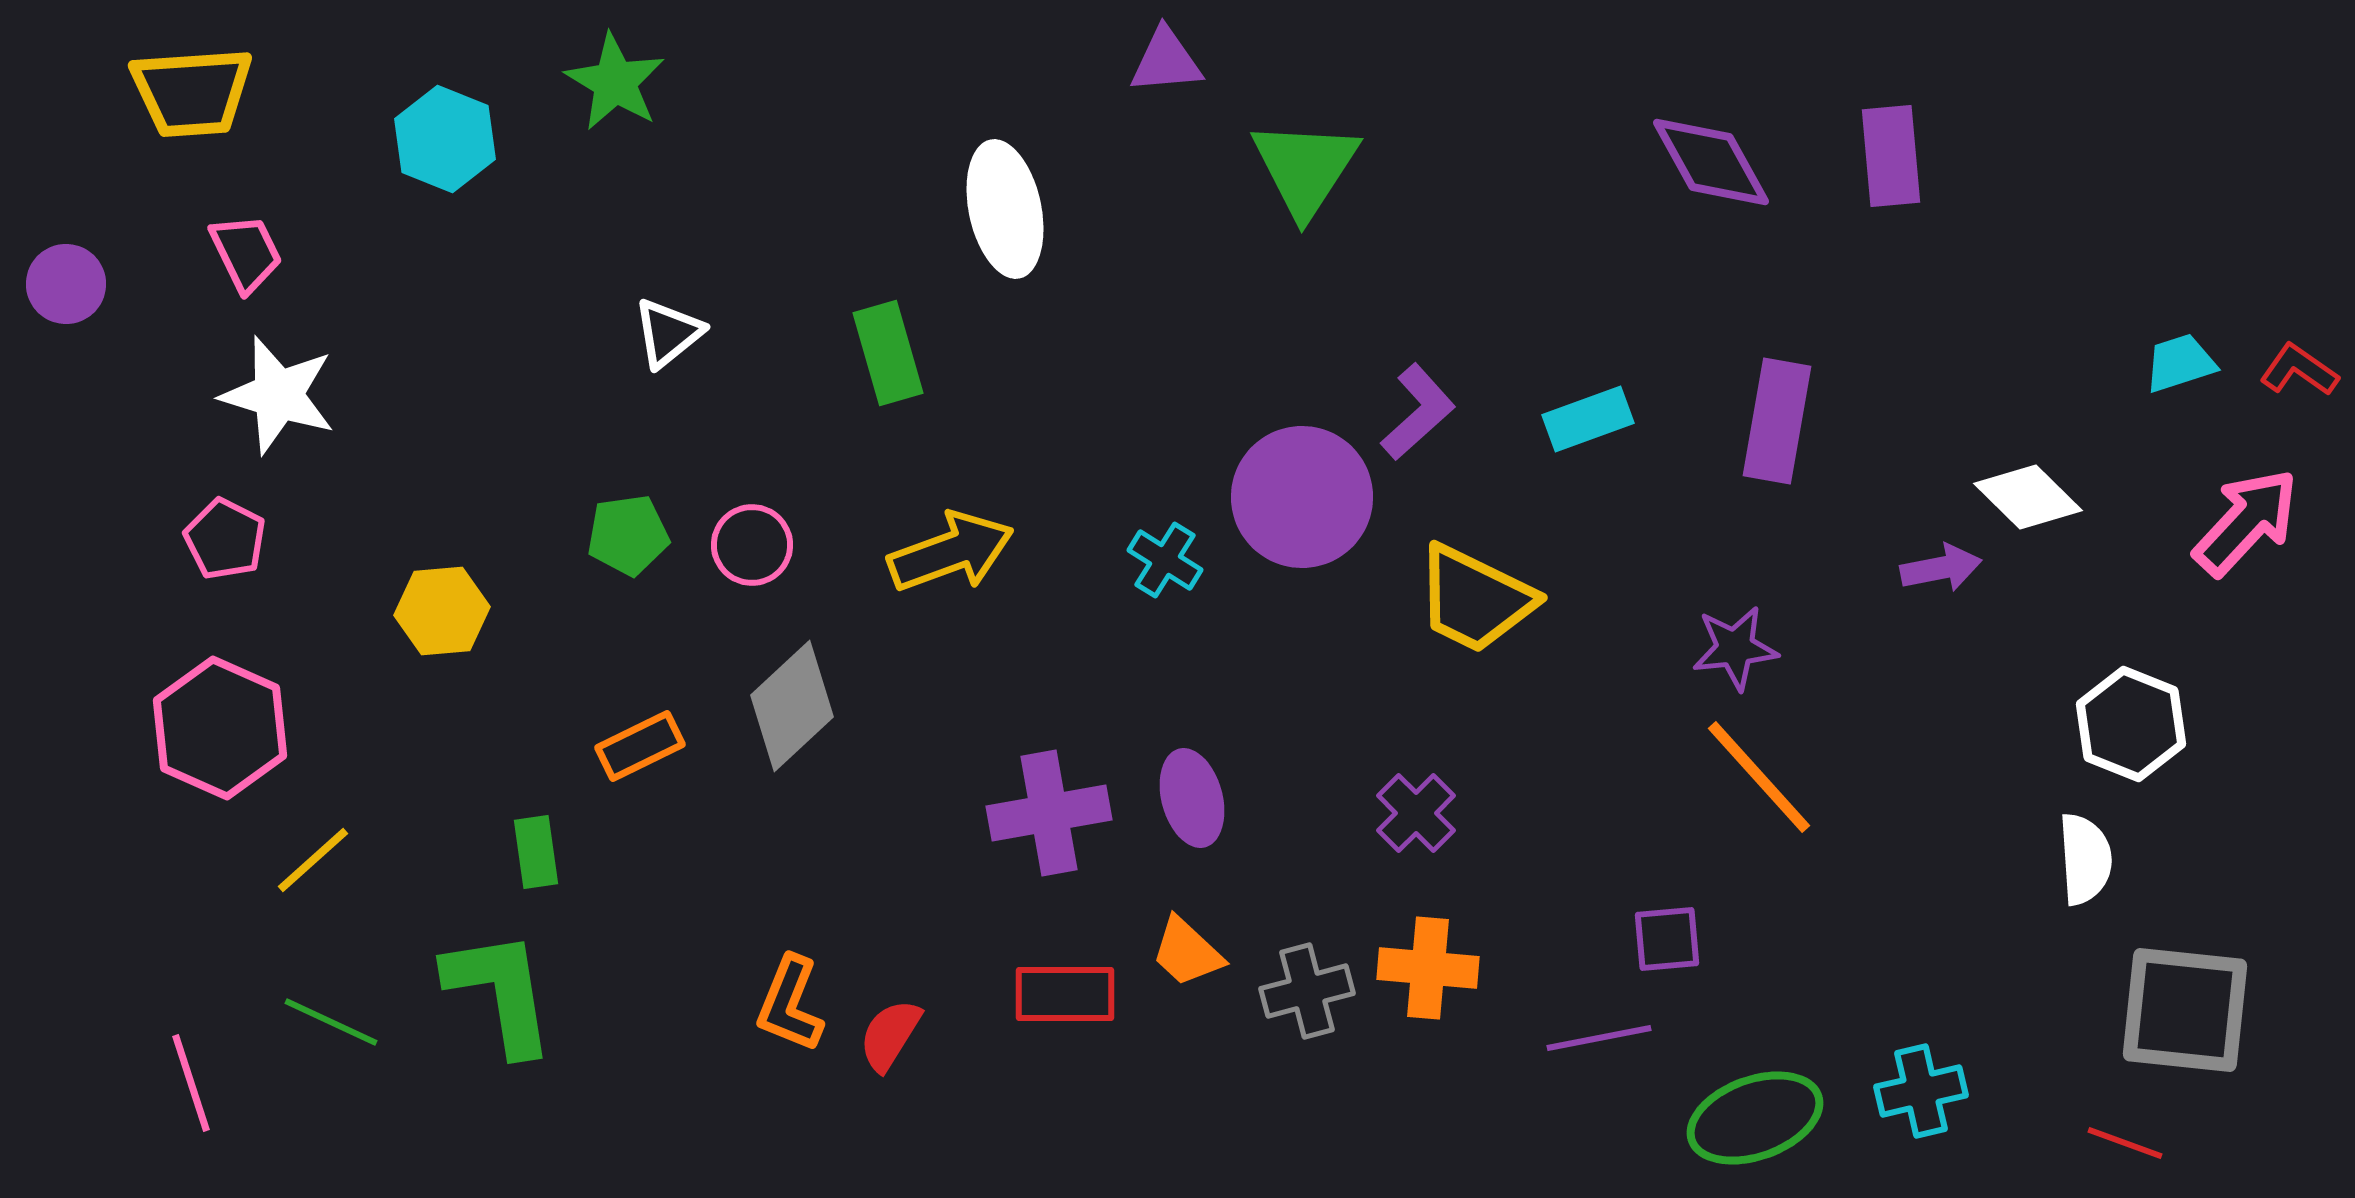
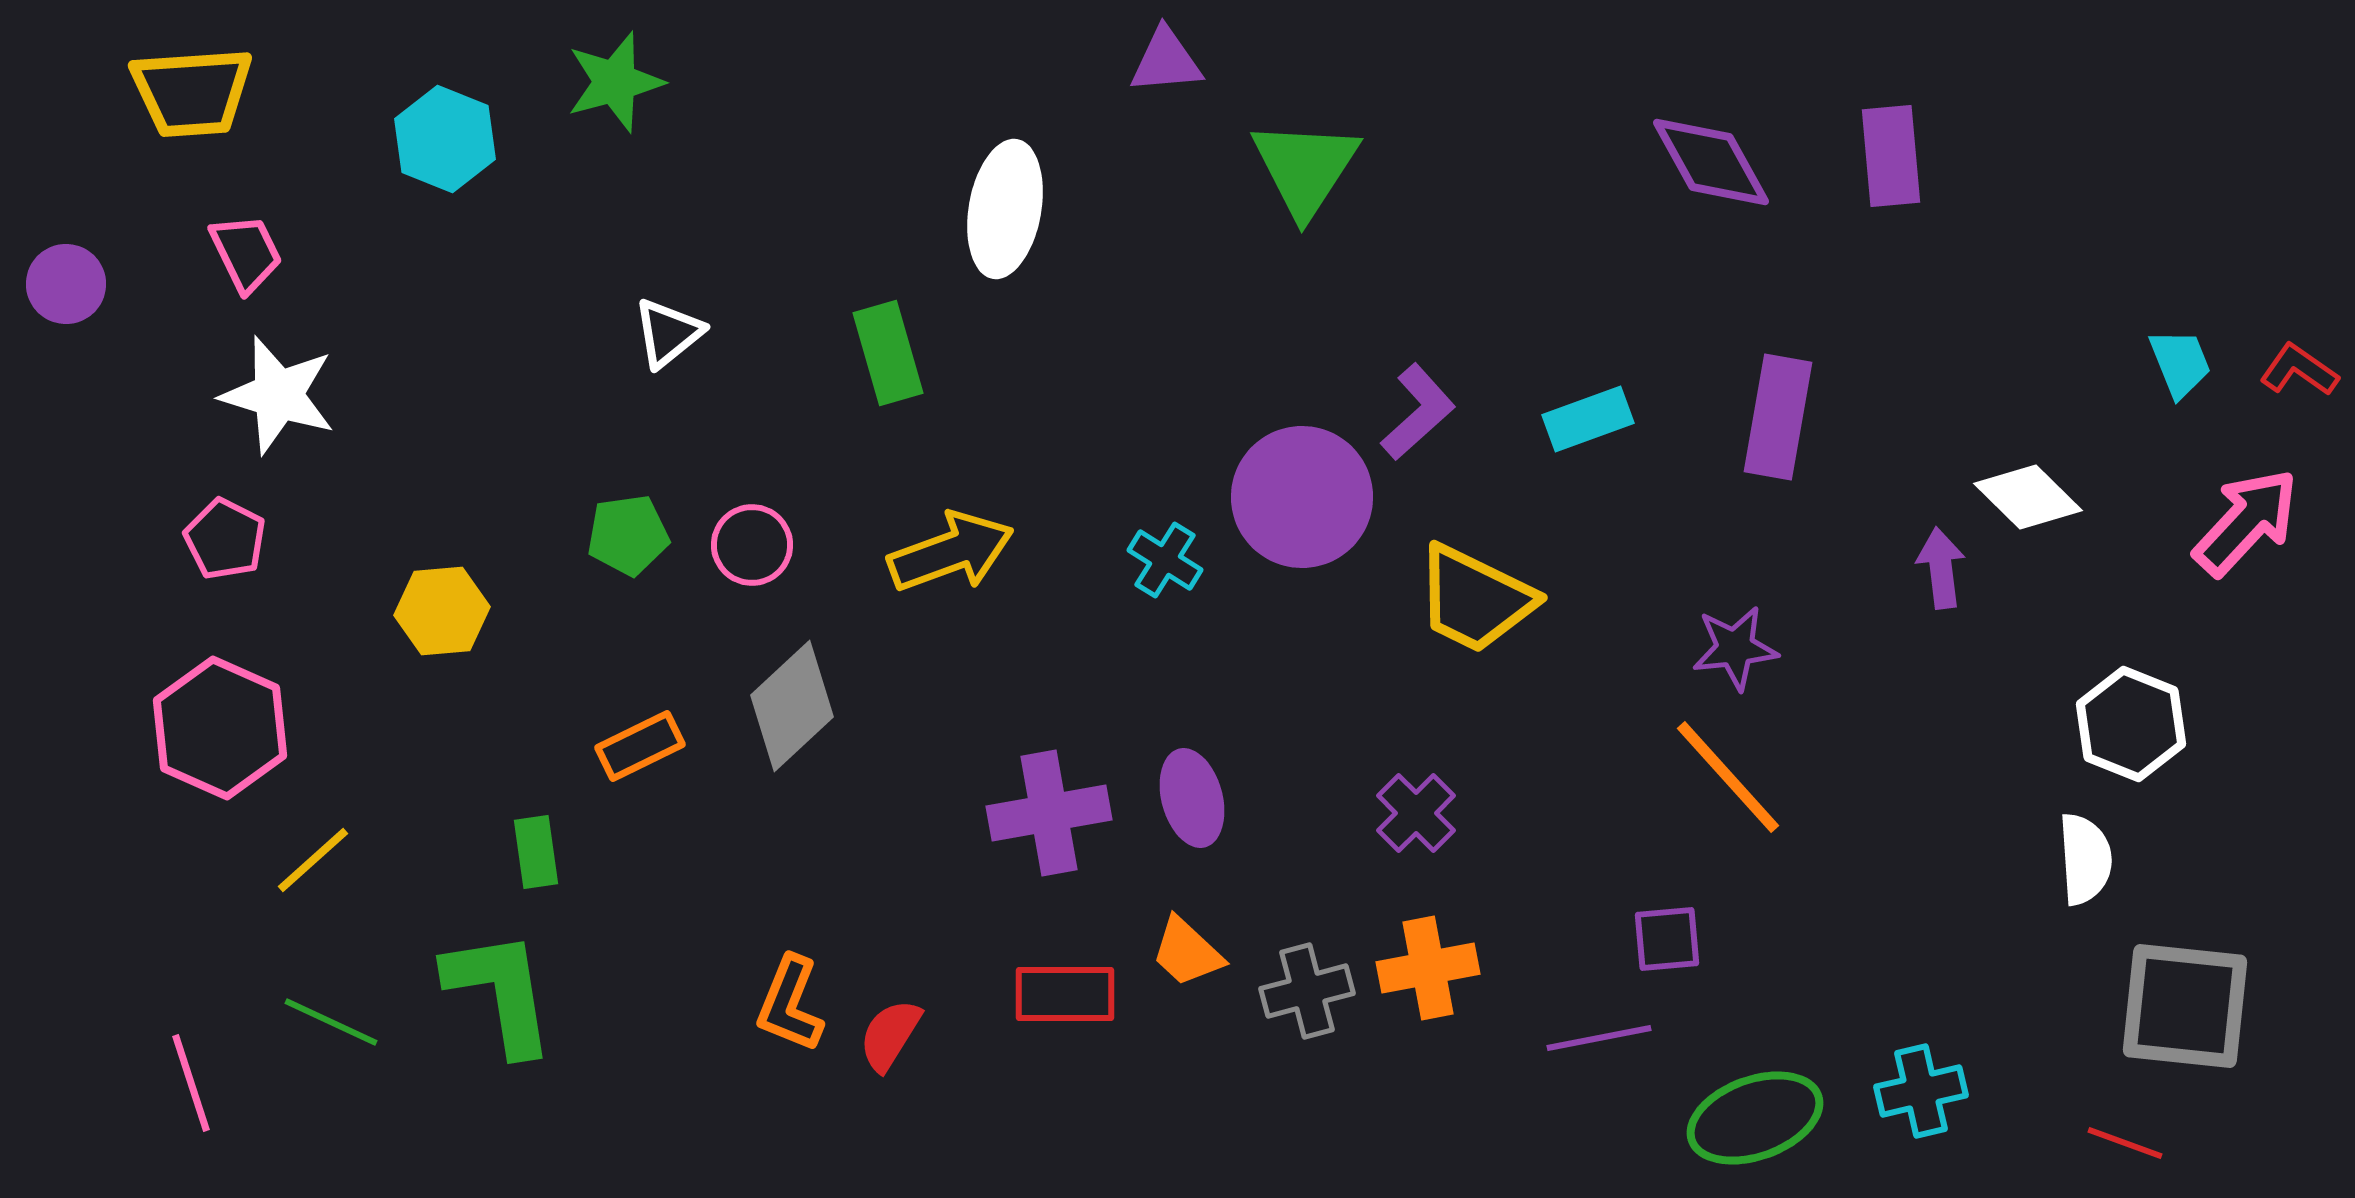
green star at (615, 82): rotated 26 degrees clockwise
white ellipse at (1005, 209): rotated 22 degrees clockwise
cyan trapezoid at (2180, 363): rotated 86 degrees clockwise
purple rectangle at (1777, 421): moved 1 px right, 4 px up
purple arrow at (1941, 568): rotated 86 degrees counterclockwise
orange line at (1759, 777): moved 31 px left
orange cross at (1428, 968): rotated 16 degrees counterclockwise
gray square at (2185, 1010): moved 4 px up
